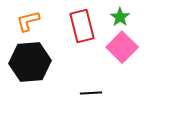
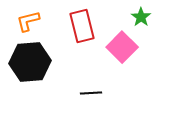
green star: moved 21 px right
